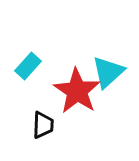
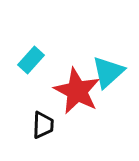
cyan rectangle: moved 3 px right, 6 px up
red star: rotated 6 degrees counterclockwise
